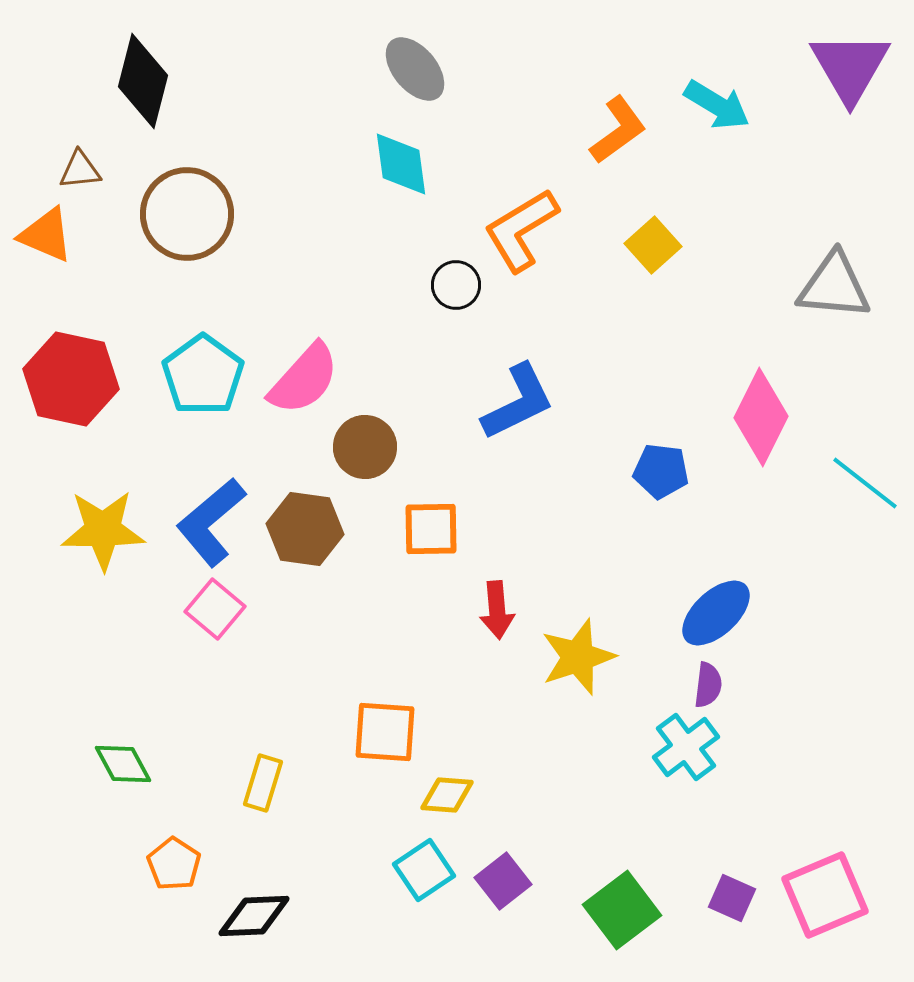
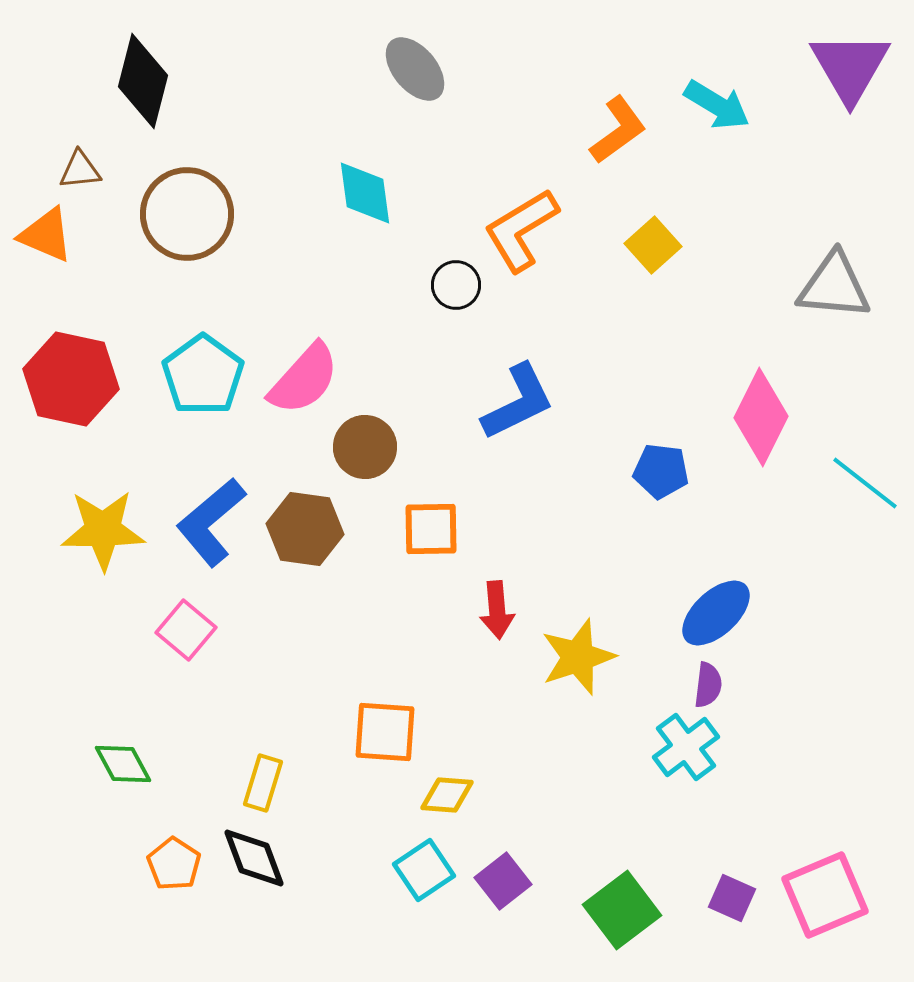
cyan diamond at (401, 164): moved 36 px left, 29 px down
pink square at (215, 609): moved 29 px left, 21 px down
black diamond at (254, 916): moved 58 px up; rotated 72 degrees clockwise
